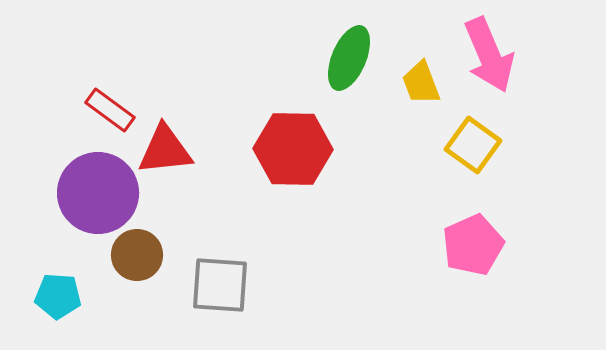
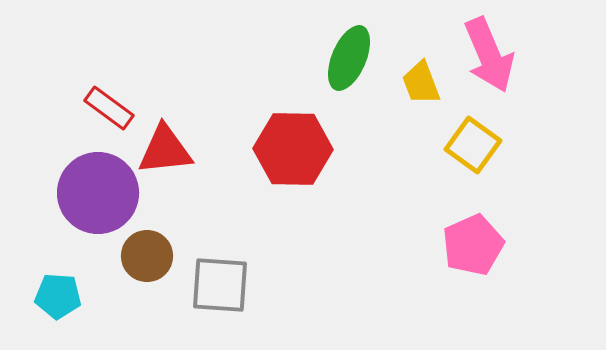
red rectangle: moved 1 px left, 2 px up
brown circle: moved 10 px right, 1 px down
